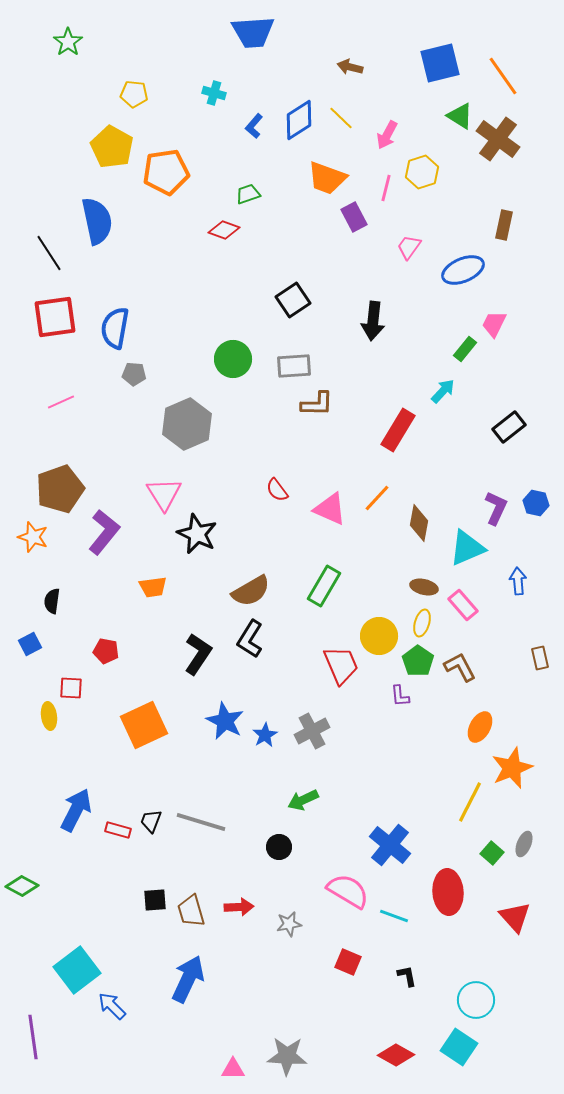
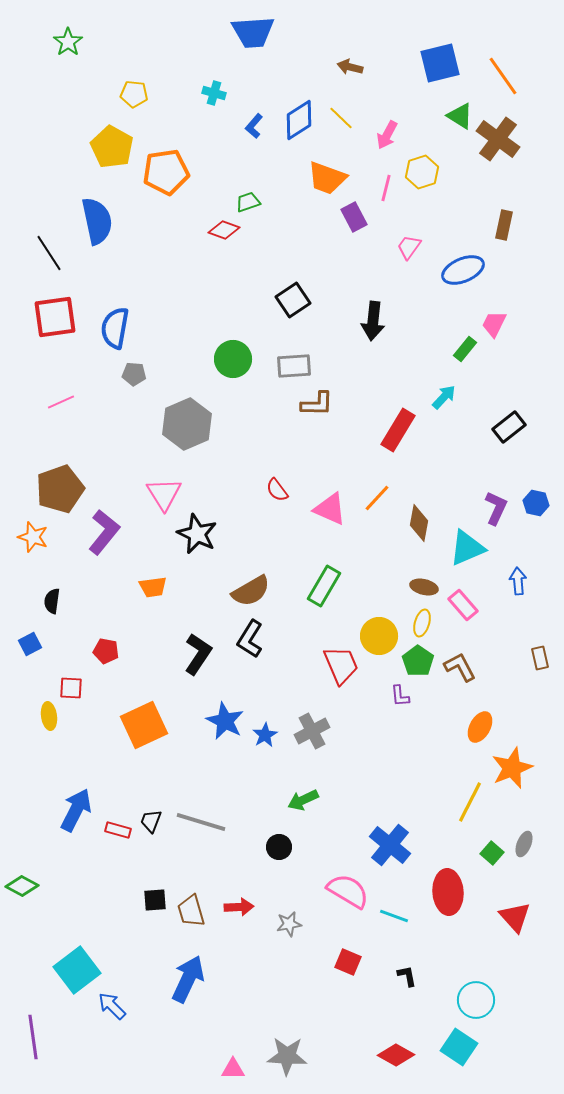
green trapezoid at (248, 194): moved 8 px down
cyan arrow at (443, 391): moved 1 px right, 6 px down
